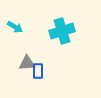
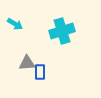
cyan arrow: moved 3 px up
blue rectangle: moved 2 px right, 1 px down
